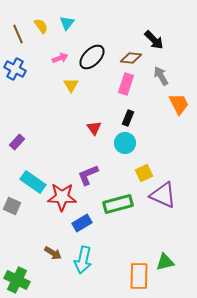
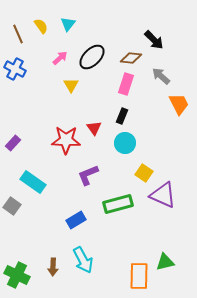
cyan triangle: moved 1 px right, 1 px down
pink arrow: rotated 21 degrees counterclockwise
gray arrow: rotated 18 degrees counterclockwise
black rectangle: moved 6 px left, 2 px up
purple rectangle: moved 4 px left, 1 px down
yellow square: rotated 30 degrees counterclockwise
red star: moved 4 px right, 57 px up
gray square: rotated 12 degrees clockwise
blue rectangle: moved 6 px left, 3 px up
brown arrow: moved 14 px down; rotated 60 degrees clockwise
cyan arrow: rotated 40 degrees counterclockwise
green cross: moved 5 px up
